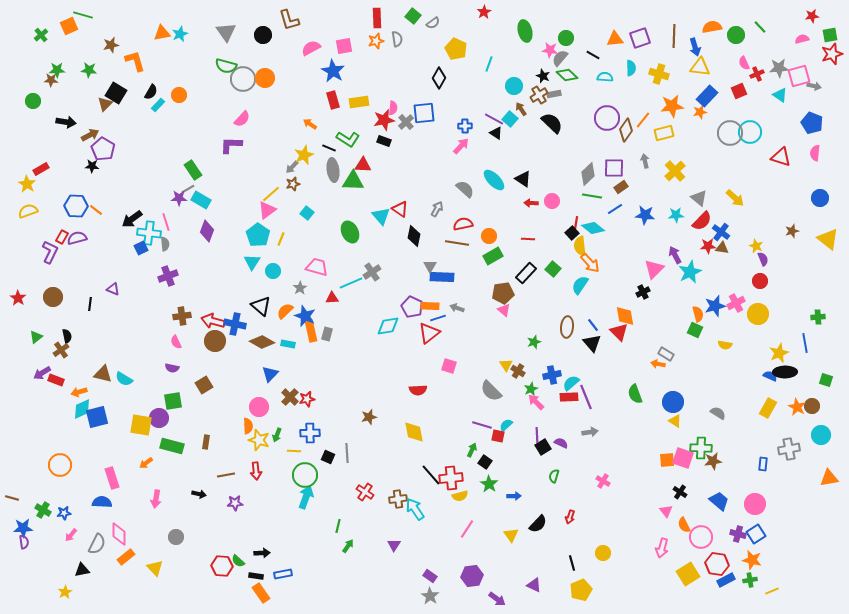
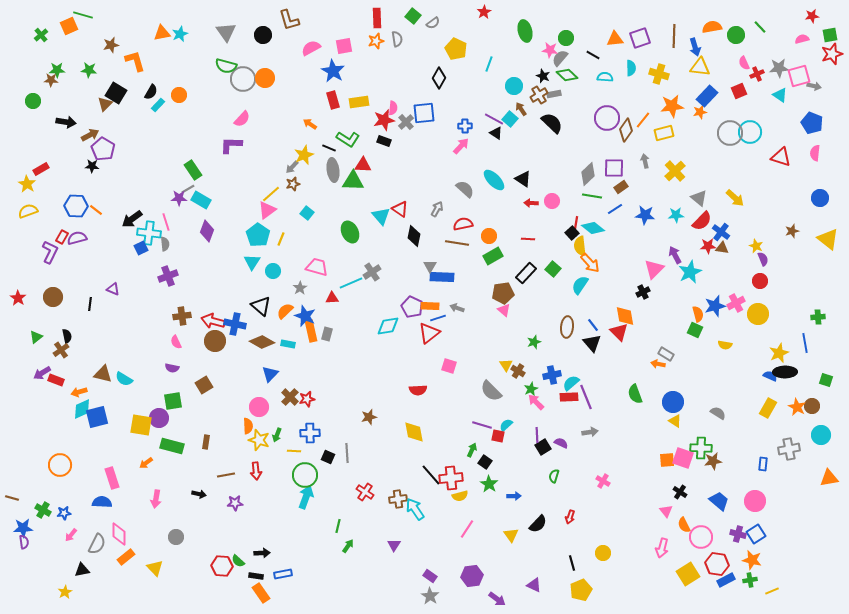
pink circle at (755, 504): moved 3 px up
